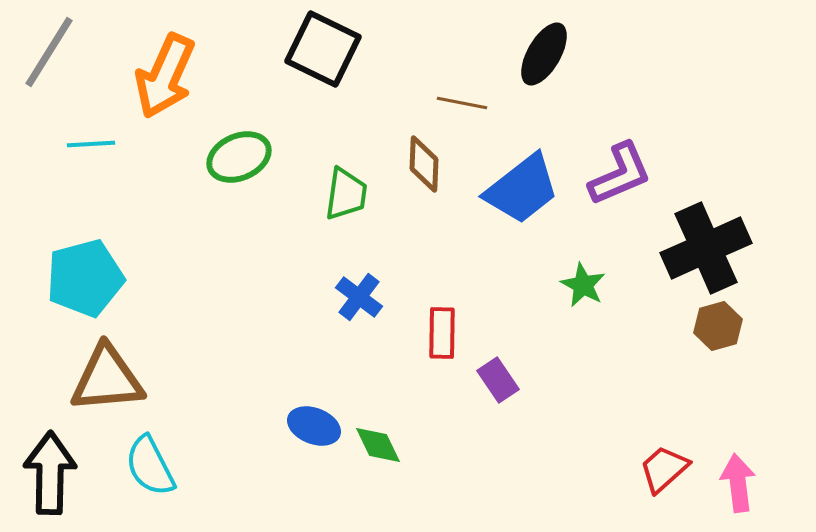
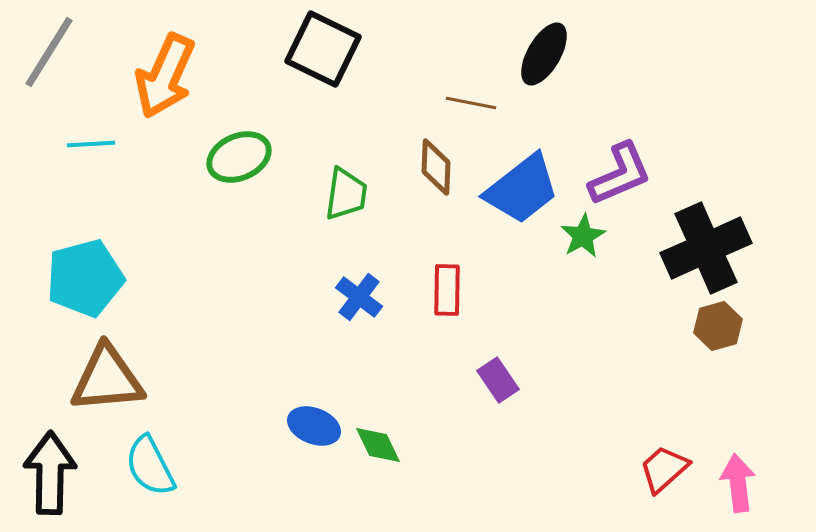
brown line: moved 9 px right
brown diamond: moved 12 px right, 3 px down
green star: moved 49 px up; rotated 15 degrees clockwise
red rectangle: moved 5 px right, 43 px up
